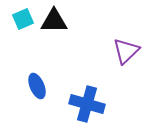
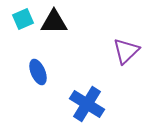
black triangle: moved 1 px down
blue ellipse: moved 1 px right, 14 px up
blue cross: rotated 16 degrees clockwise
